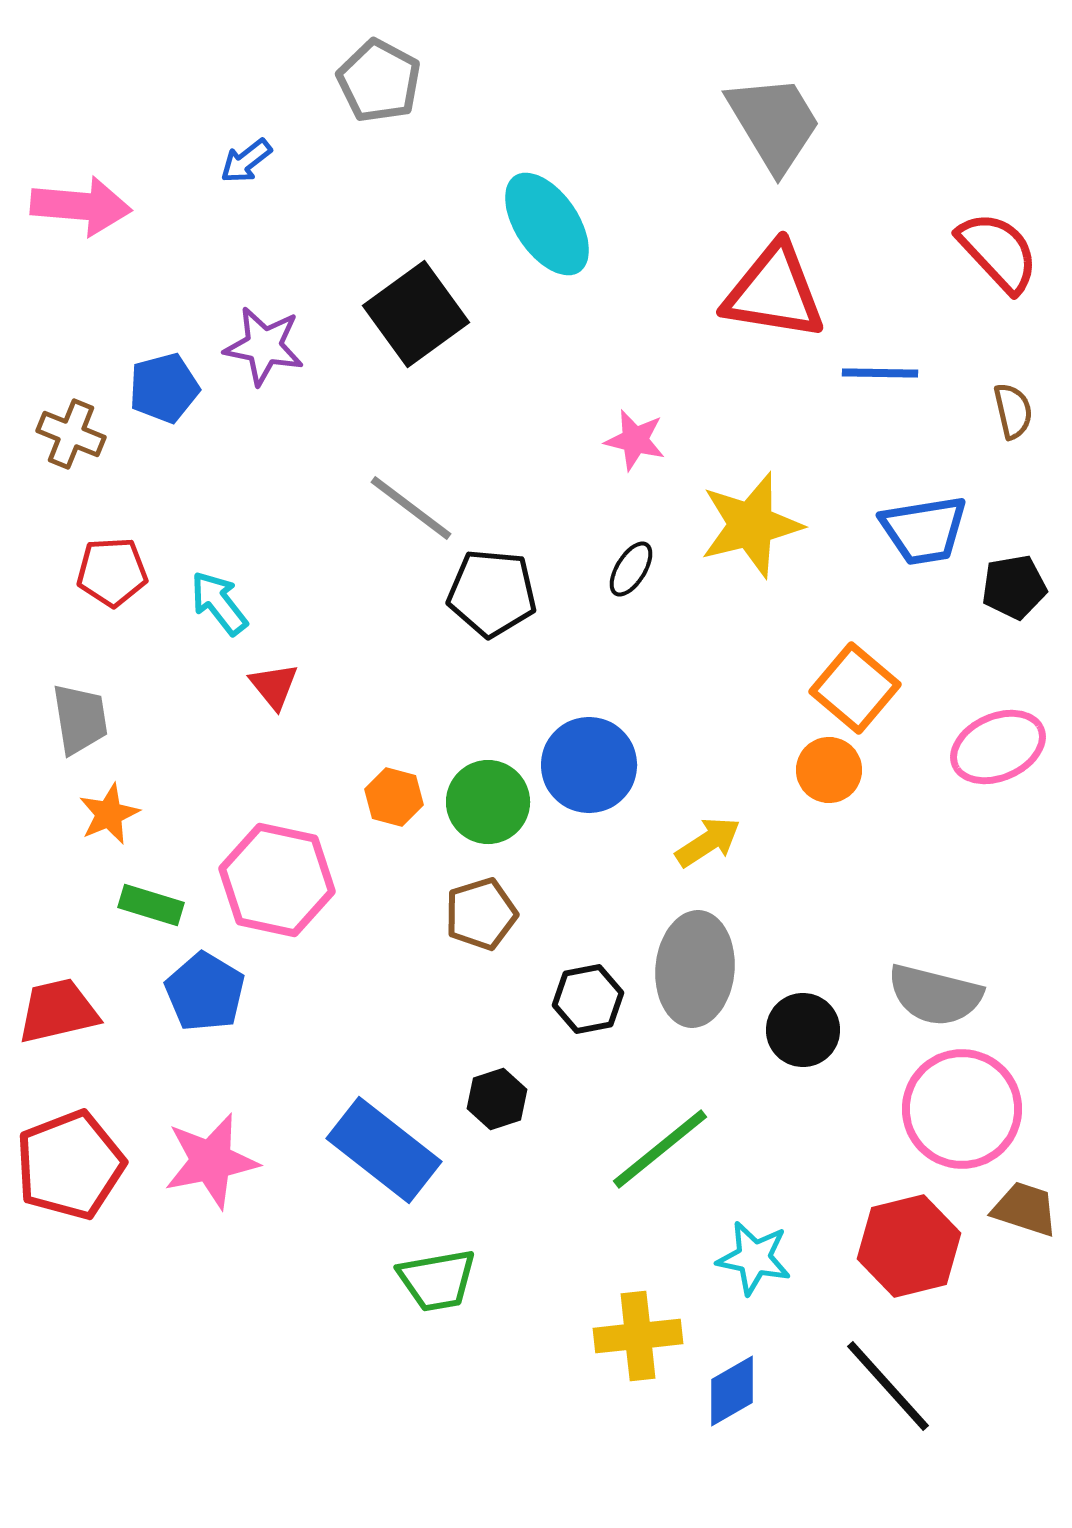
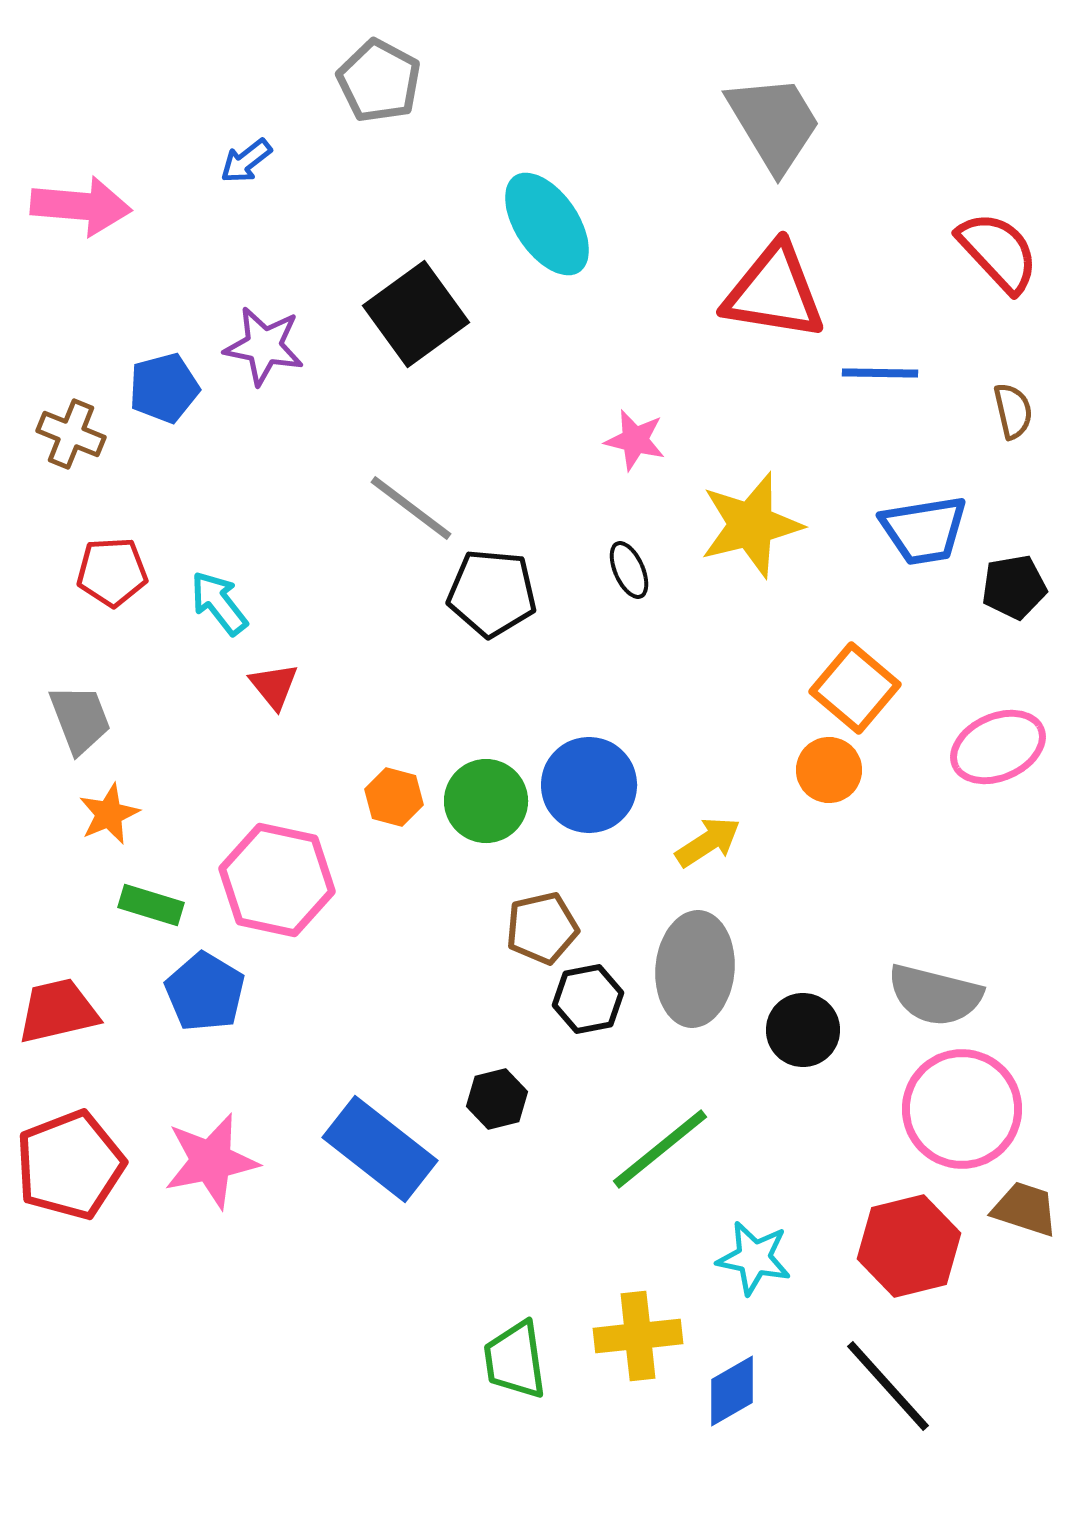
black ellipse at (631, 569): moved 2 px left, 1 px down; rotated 56 degrees counterclockwise
gray trapezoid at (80, 719): rotated 12 degrees counterclockwise
blue circle at (589, 765): moved 20 px down
green circle at (488, 802): moved 2 px left, 1 px up
brown pentagon at (481, 914): moved 61 px right, 14 px down; rotated 4 degrees clockwise
black hexagon at (497, 1099): rotated 4 degrees clockwise
blue rectangle at (384, 1150): moved 4 px left, 1 px up
green trapezoid at (437, 1280): moved 78 px right, 80 px down; rotated 92 degrees clockwise
